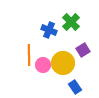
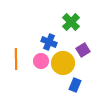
blue cross: moved 12 px down
orange line: moved 13 px left, 4 px down
pink circle: moved 2 px left, 4 px up
blue rectangle: moved 2 px up; rotated 56 degrees clockwise
